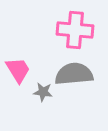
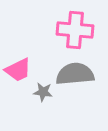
pink trapezoid: rotated 96 degrees clockwise
gray semicircle: moved 1 px right
